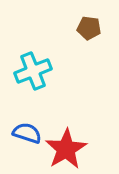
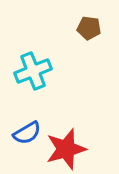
blue semicircle: rotated 132 degrees clockwise
red star: rotated 15 degrees clockwise
